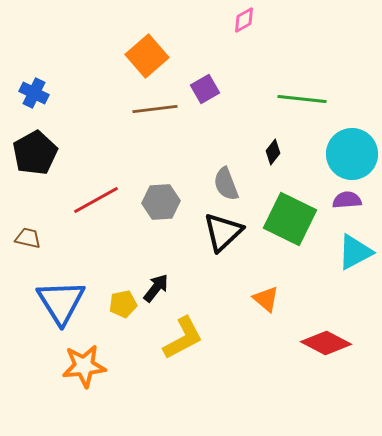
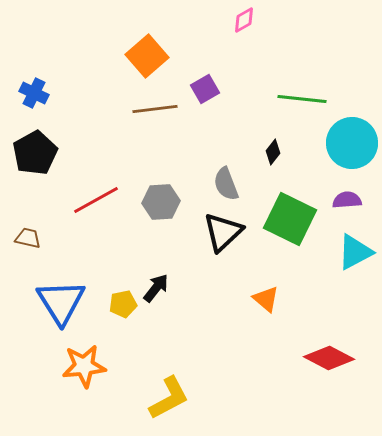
cyan circle: moved 11 px up
yellow L-shape: moved 14 px left, 60 px down
red diamond: moved 3 px right, 15 px down
